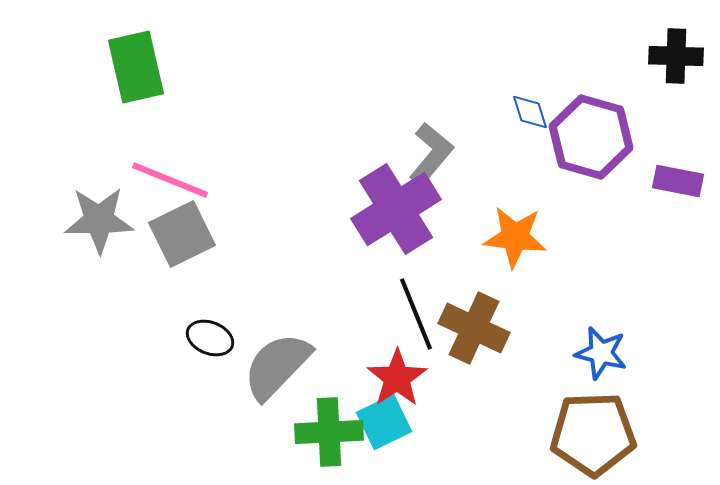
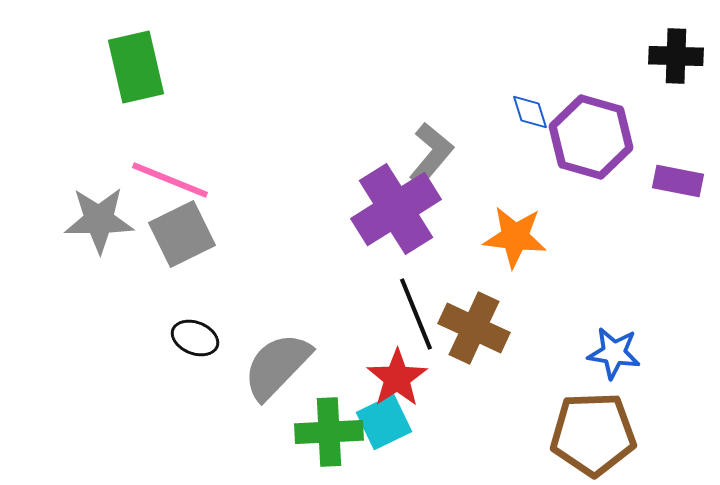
black ellipse: moved 15 px left
blue star: moved 13 px right; rotated 6 degrees counterclockwise
